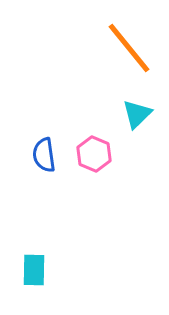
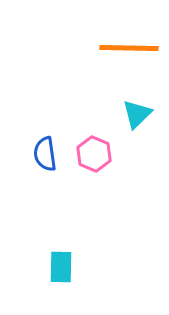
orange line: rotated 50 degrees counterclockwise
blue semicircle: moved 1 px right, 1 px up
cyan rectangle: moved 27 px right, 3 px up
